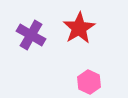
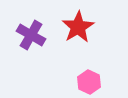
red star: moved 1 px left, 1 px up
